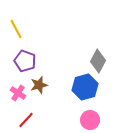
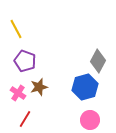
brown star: moved 2 px down
red line: moved 1 px left, 1 px up; rotated 12 degrees counterclockwise
